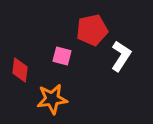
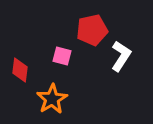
orange star: rotated 24 degrees counterclockwise
